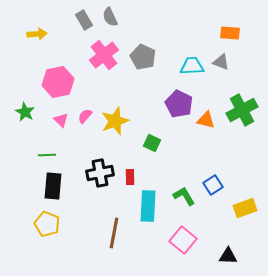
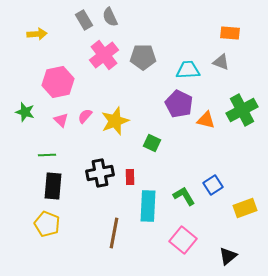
gray pentagon: rotated 25 degrees counterclockwise
cyan trapezoid: moved 4 px left, 4 px down
green star: rotated 12 degrees counterclockwise
black triangle: rotated 42 degrees counterclockwise
